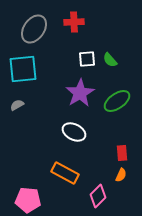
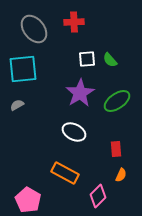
gray ellipse: rotated 72 degrees counterclockwise
red rectangle: moved 6 px left, 4 px up
pink pentagon: rotated 25 degrees clockwise
